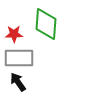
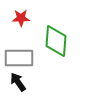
green diamond: moved 10 px right, 17 px down
red star: moved 7 px right, 16 px up
